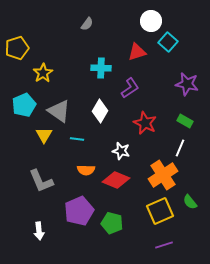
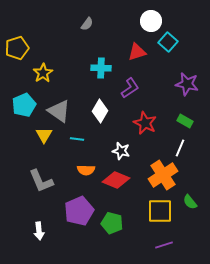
yellow square: rotated 24 degrees clockwise
